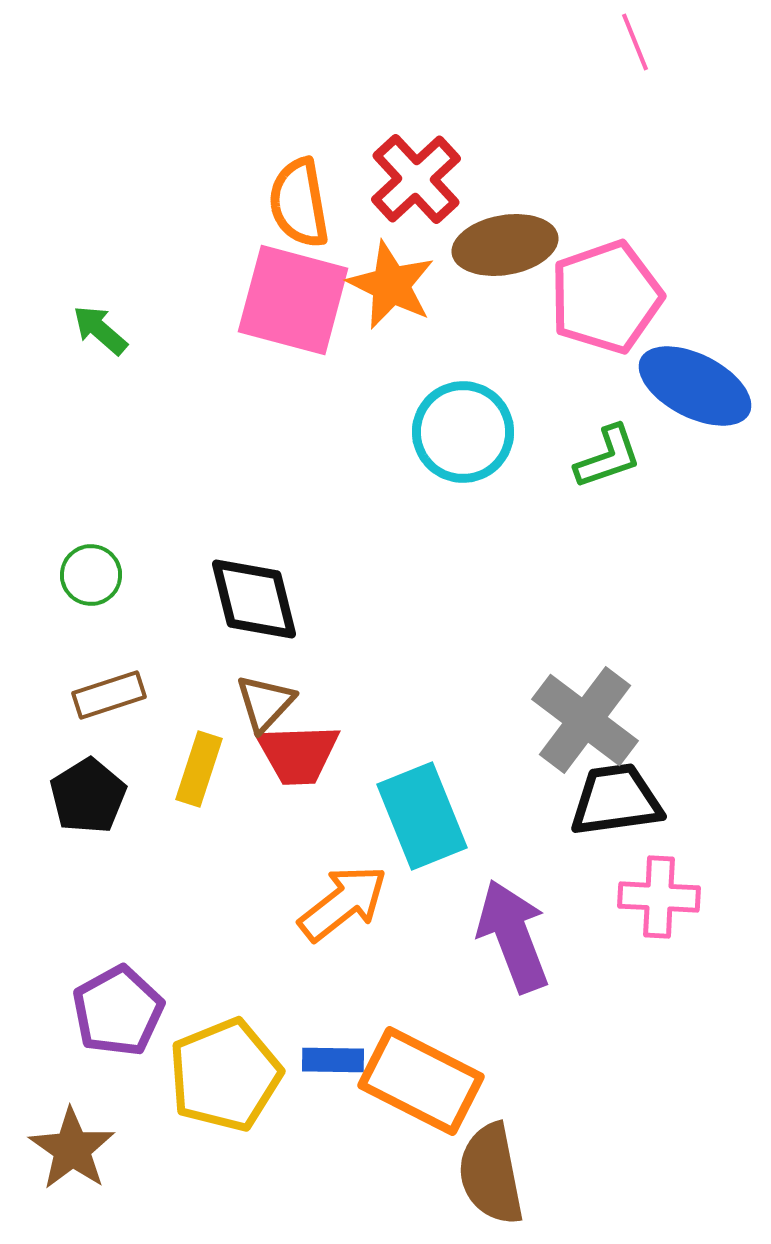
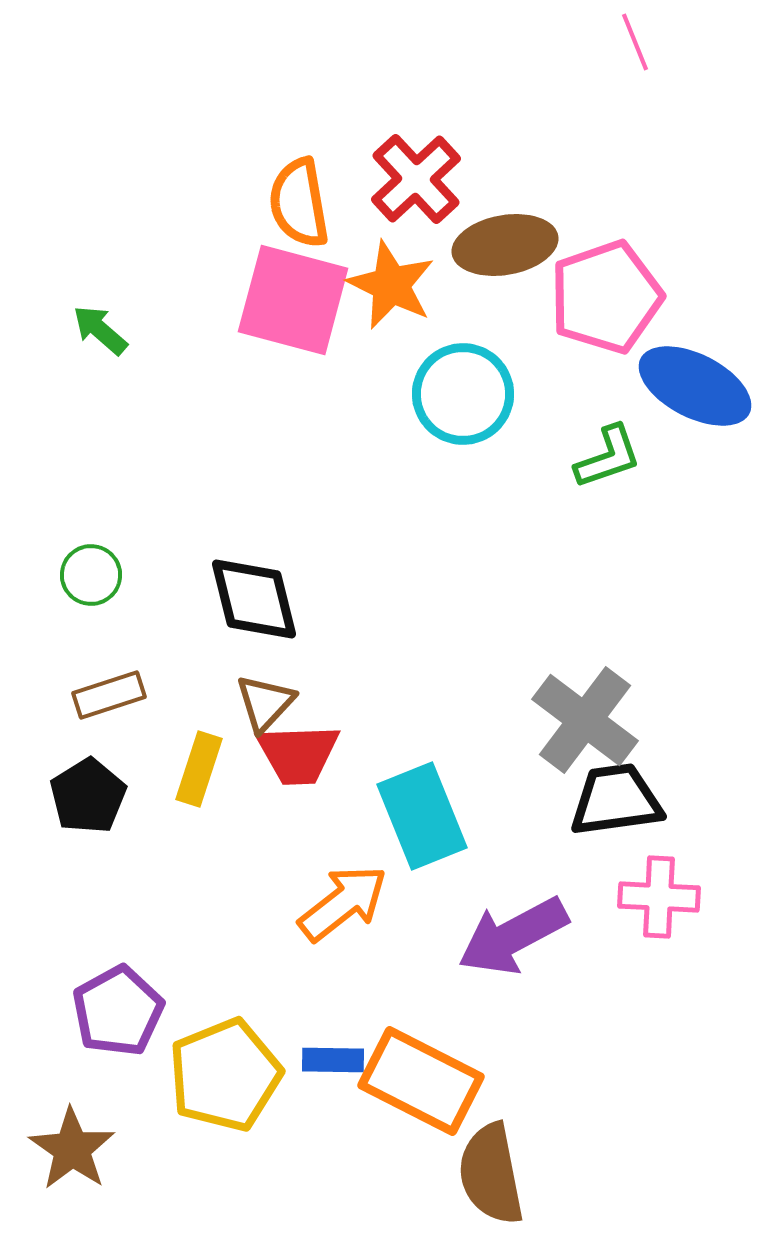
cyan circle: moved 38 px up
purple arrow: rotated 97 degrees counterclockwise
